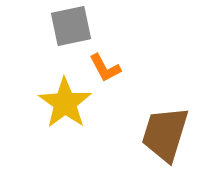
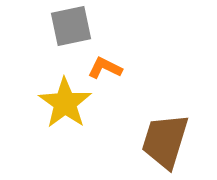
orange L-shape: rotated 144 degrees clockwise
brown trapezoid: moved 7 px down
